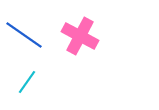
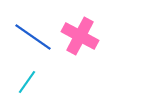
blue line: moved 9 px right, 2 px down
